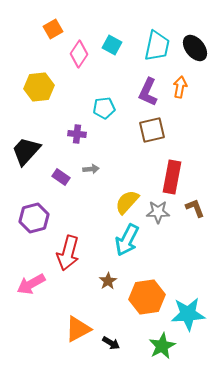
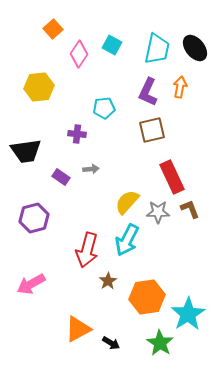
orange square: rotated 12 degrees counterclockwise
cyan trapezoid: moved 3 px down
black trapezoid: rotated 140 degrees counterclockwise
red rectangle: rotated 36 degrees counterclockwise
brown L-shape: moved 5 px left, 1 px down
red arrow: moved 19 px right, 3 px up
cyan star: rotated 28 degrees counterclockwise
green star: moved 2 px left, 3 px up; rotated 12 degrees counterclockwise
